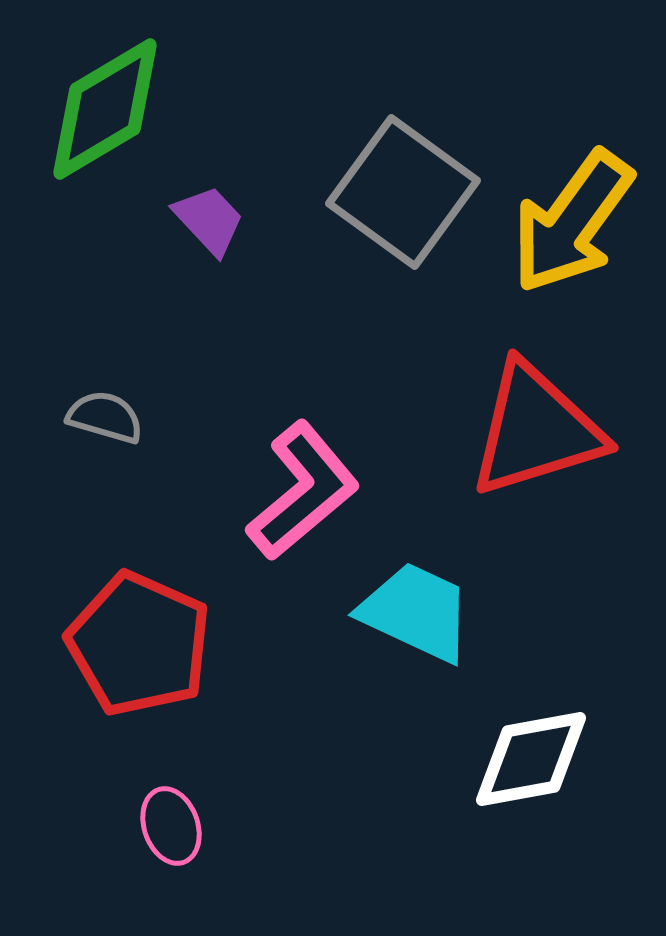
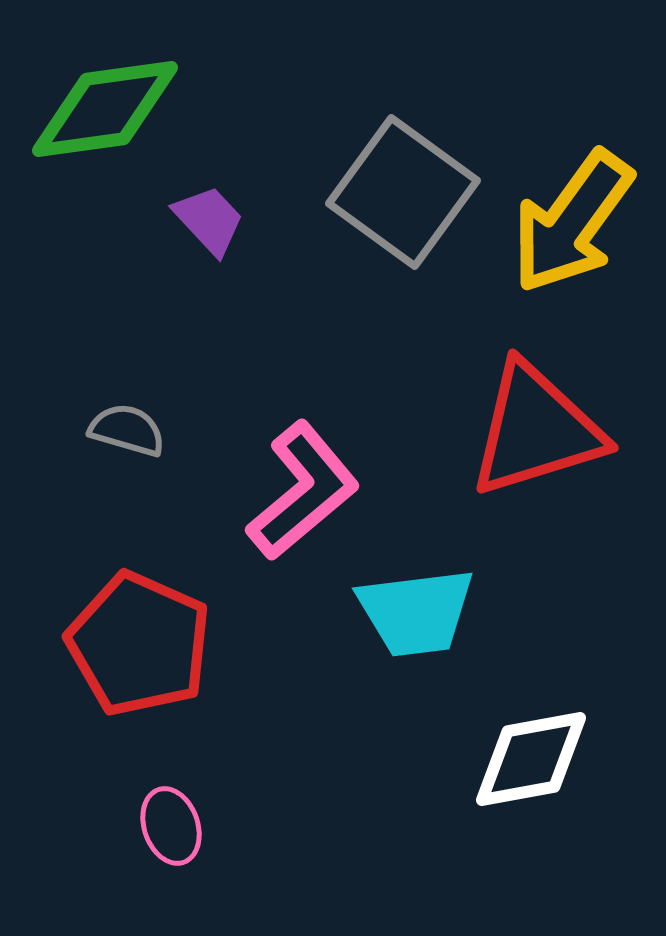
green diamond: rotated 23 degrees clockwise
gray semicircle: moved 22 px right, 13 px down
cyan trapezoid: rotated 148 degrees clockwise
